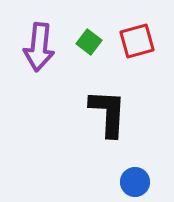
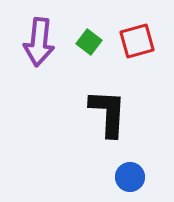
purple arrow: moved 5 px up
blue circle: moved 5 px left, 5 px up
